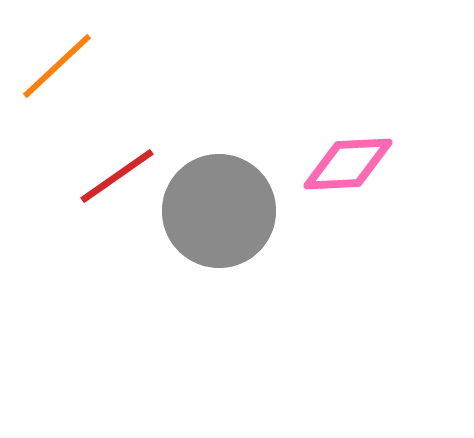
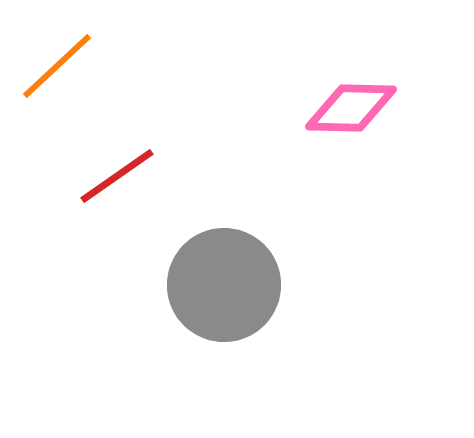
pink diamond: moved 3 px right, 56 px up; rotated 4 degrees clockwise
gray circle: moved 5 px right, 74 px down
